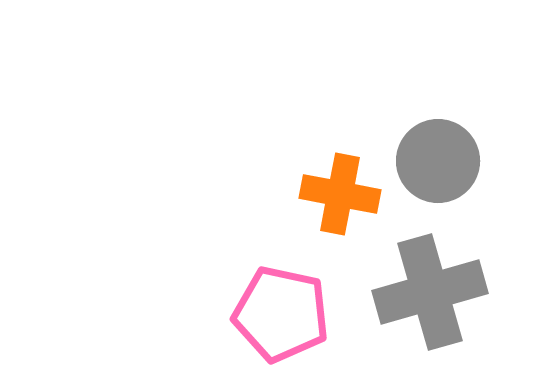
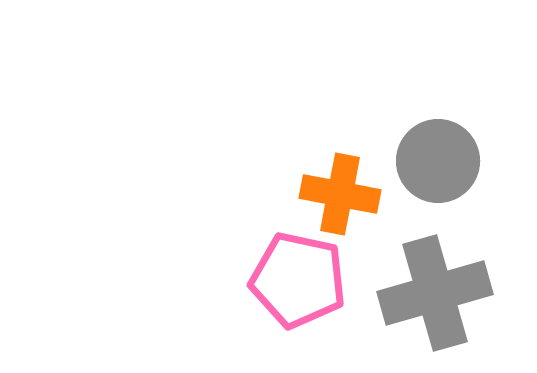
gray cross: moved 5 px right, 1 px down
pink pentagon: moved 17 px right, 34 px up
